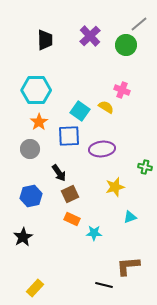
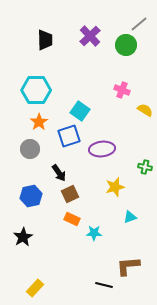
yellow semicircle: moved 39 px right, 3 px down
blue square: rotated 15 degrees counterclockwise
